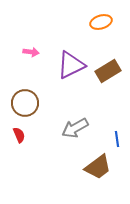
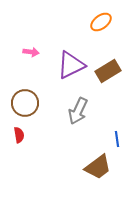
orange ellipse: rotated 20 degrees counterclockwise
gray arrow: moved 3 px right, 17 px up; rotated 36 degrees counterclockwise
red semicircle: rotated 14 degrees clockwise
